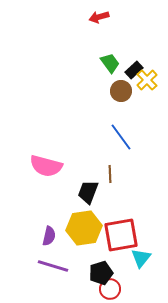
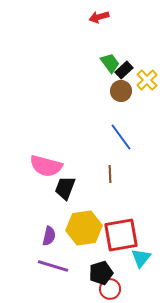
black rectangle: moved 10 px left
black trapezoid: moved 23 px left, 4 px up
